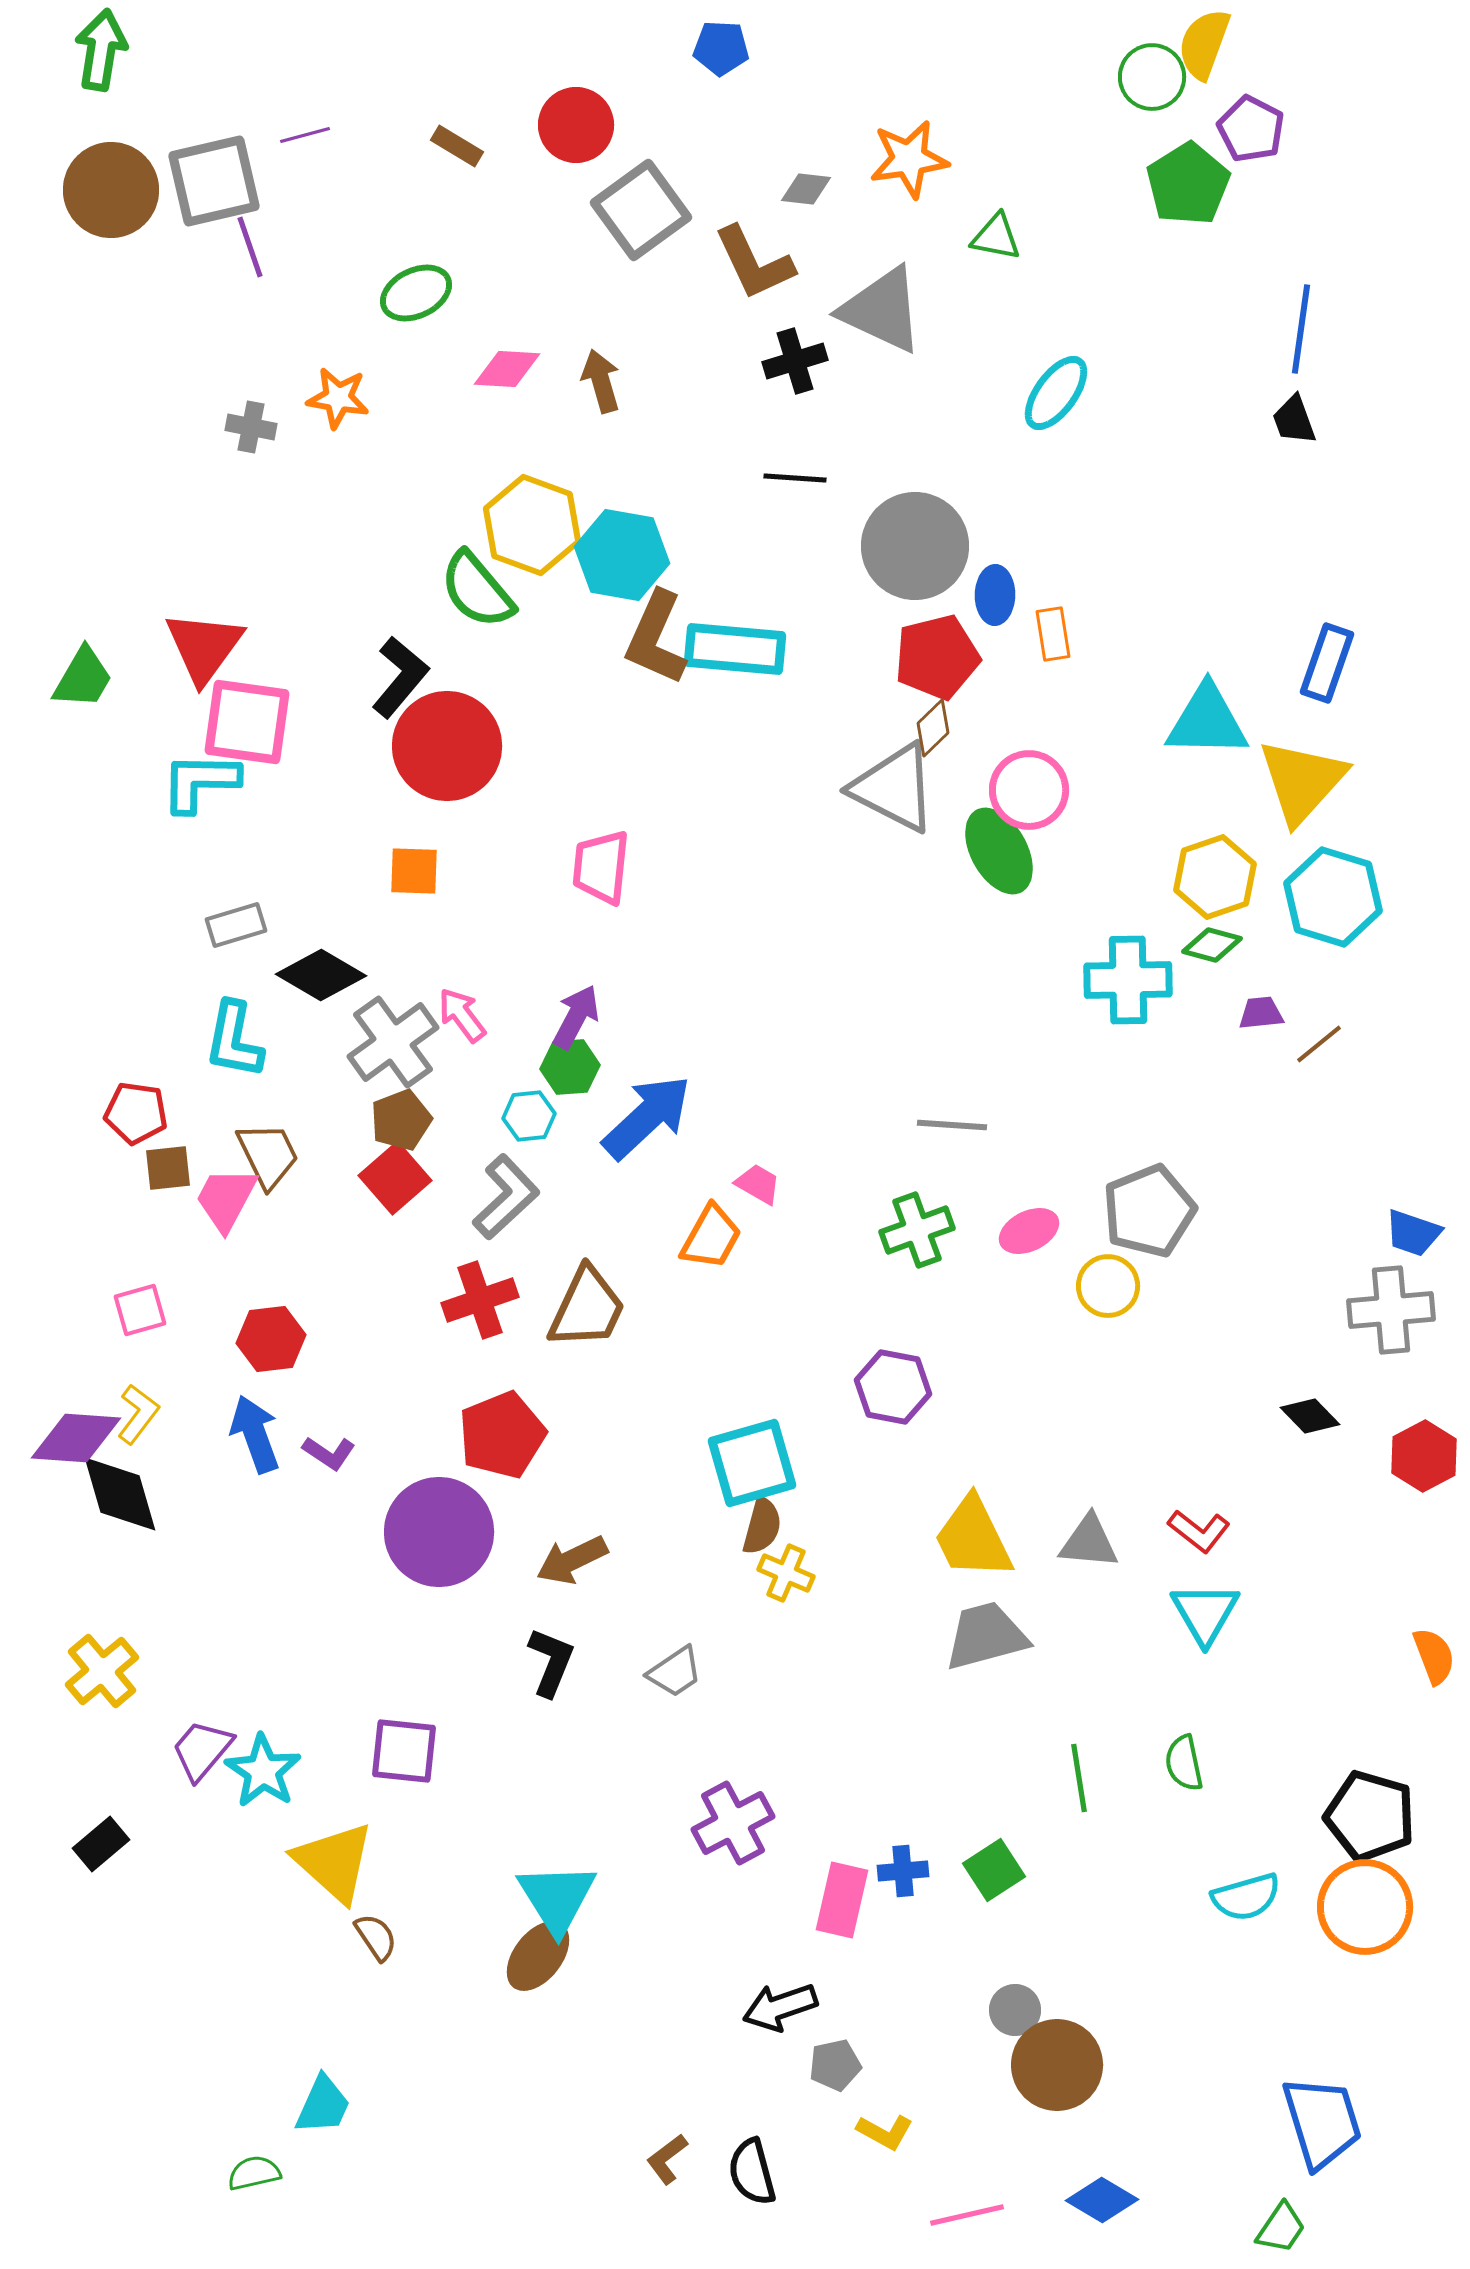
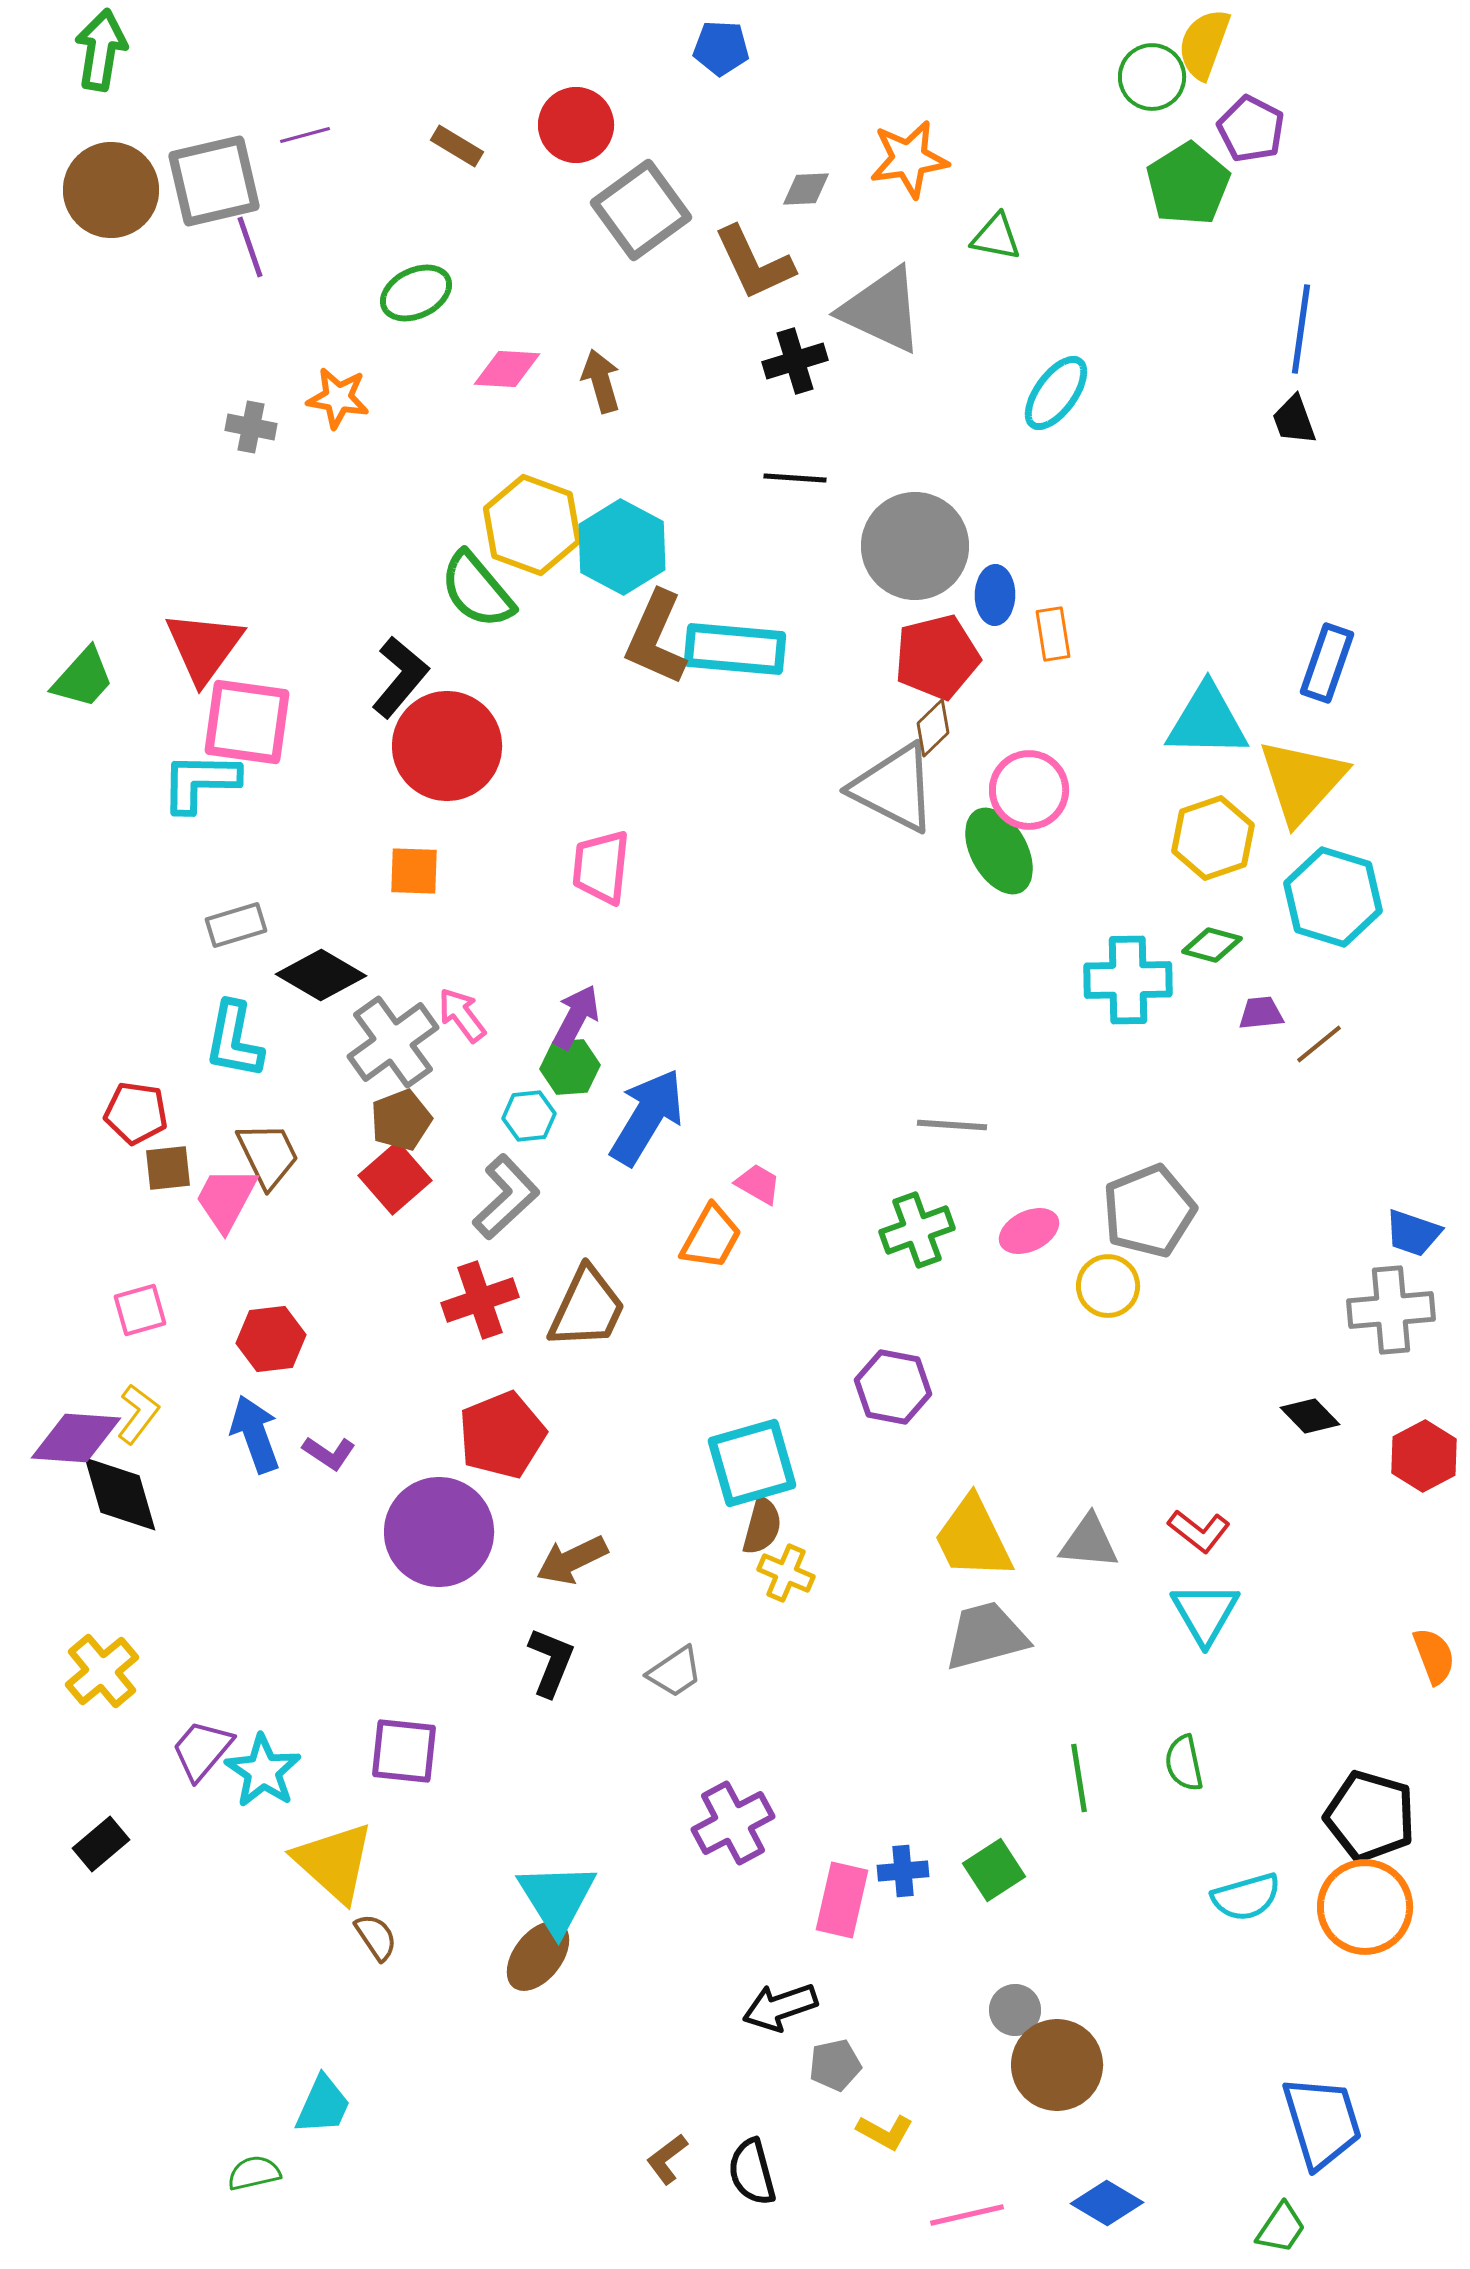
gray diamond at (806, 189): rotated 9 degrees counterclockwise
cyan hexagon at (622, 555): moved 8 px up; rotated 18 degrees clockwise
green trapezoid at (83, 678): rotated 12 degrees clockwise
yellow hexagon at (1215, 877): moved 2 px left, 39 px up
blue arrow at (647, 1117): rotated 16 degrees counterclockwise
blue diamond at (1102, 2200): moved 5 px right, 3 px down
